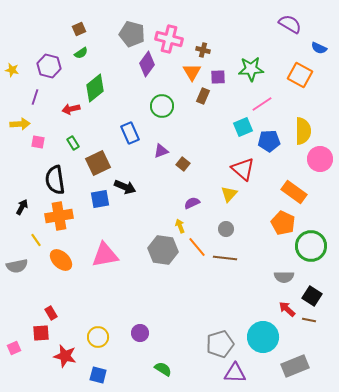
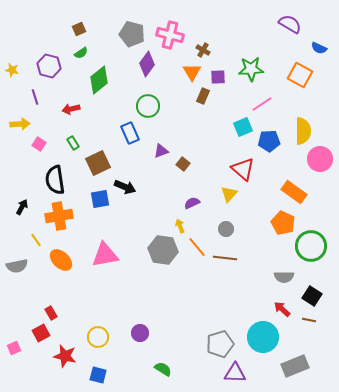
pink cross at (169, 39): moved 1 px right, 4 px up
brown cross at (203, 50): rotated 16 degrees clockwise
green diamond at (95, 88): moved 4 px right, 8 px up
purple line at (35, 97): rotated 35 degrees counterclockwise
green circle at (162, 106): moved 14 px left
pink square at (38, 142): moved 1 px right, 2 px down; rotated 24 degrees clockwise
red arrow at (287, 309): moved 5 px left
red square at (41, 333): rotated 24 degrees counterclockwise
